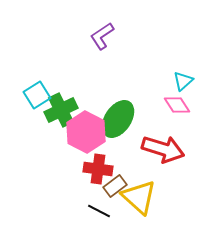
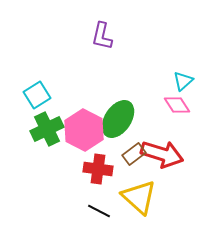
purple L-shape: rotated 44 degrees counterclockwise
green cross: moved 14 px left, 19 px down
pink hexagon: moved 2 px left, 2 px up
red arrow: moved 1 px left, 5 px down
brown rectangle: moved 19 px right, 32 px up
